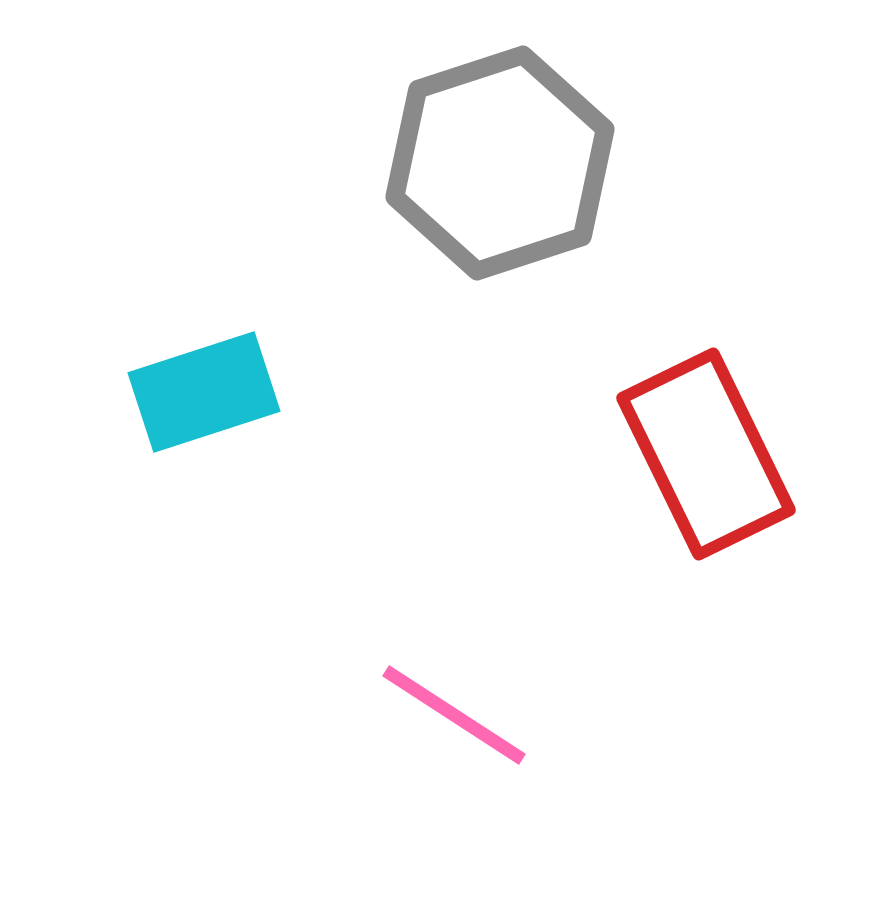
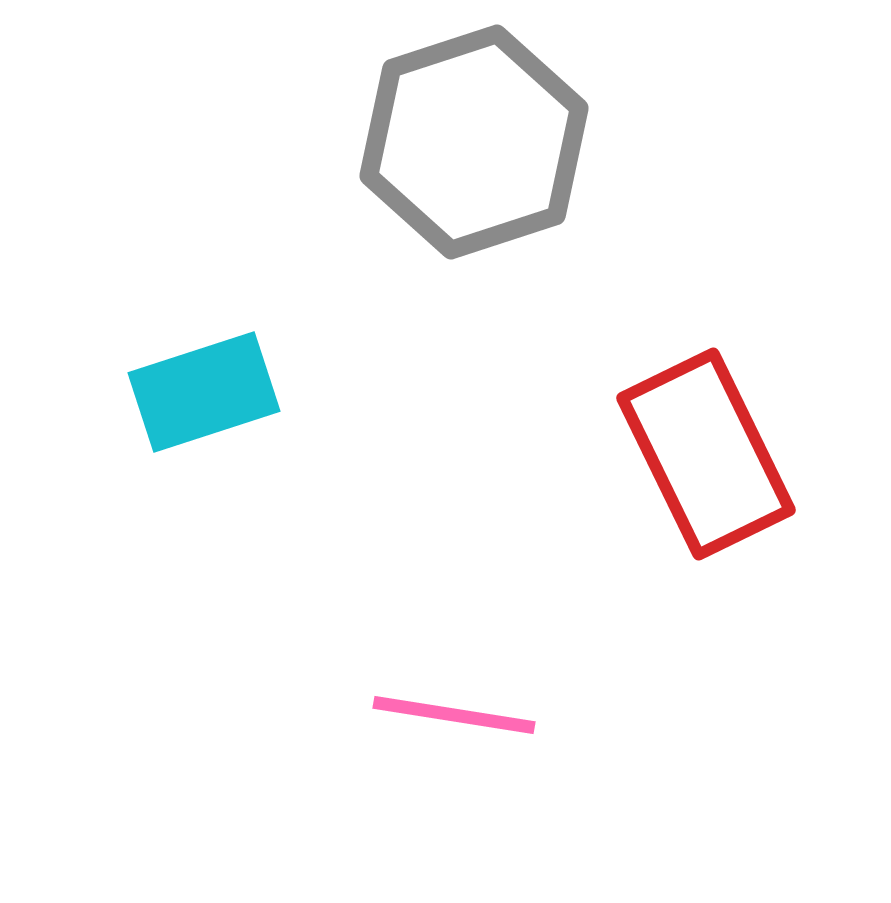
gray hexagon: moved 26 px left, 21 px up
pink line: rotated 24 degrees counterclockwise
